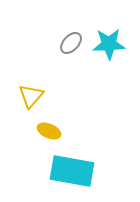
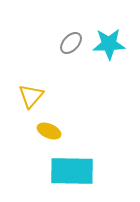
cyan rectangle: rotated 9 degrees counterclockwise
